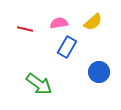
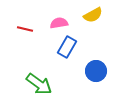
yellow semicircle: moved 7 px up; rotated 12 degrees clockwise
blue circle: moved 3 px left, 1 px up
